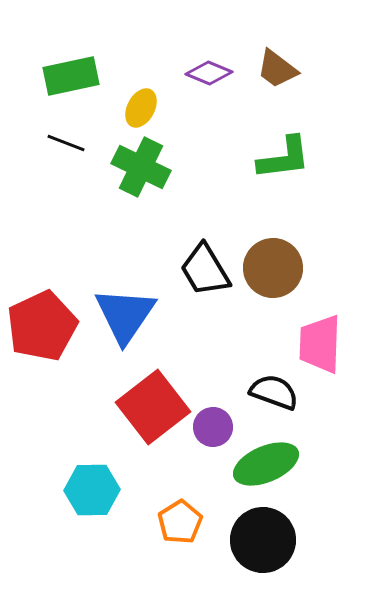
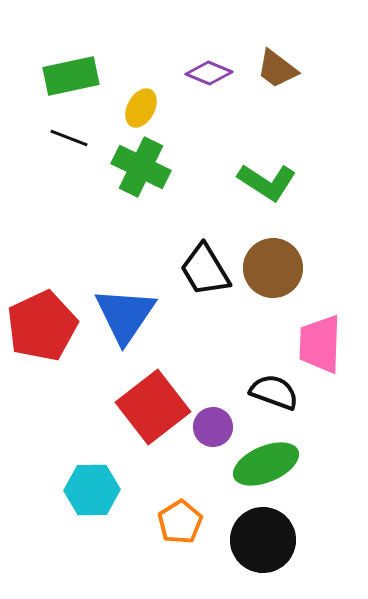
black line: moved 3 px right, 5 px up
green L-shape: moved 17 px left, 24 px down; rotated 40 degrees clockwise
